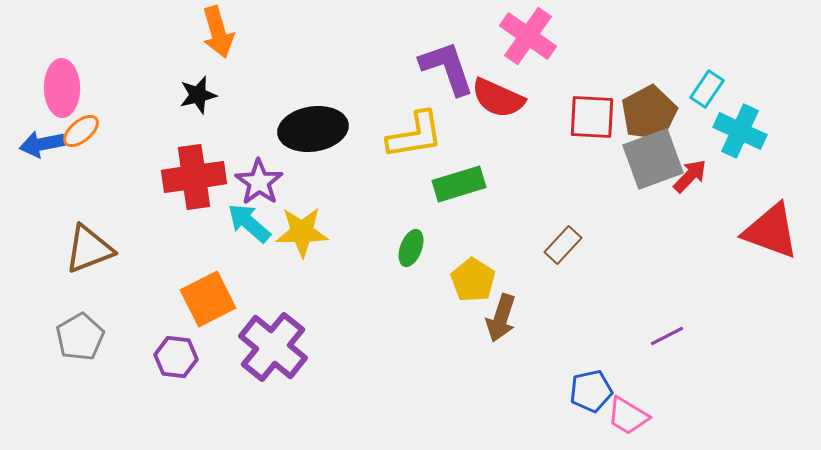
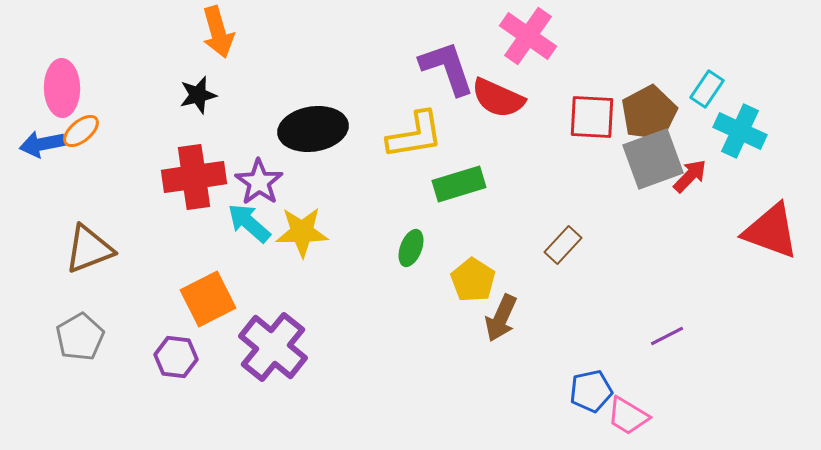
brown arrow: rotated 6 degrees clockwise
